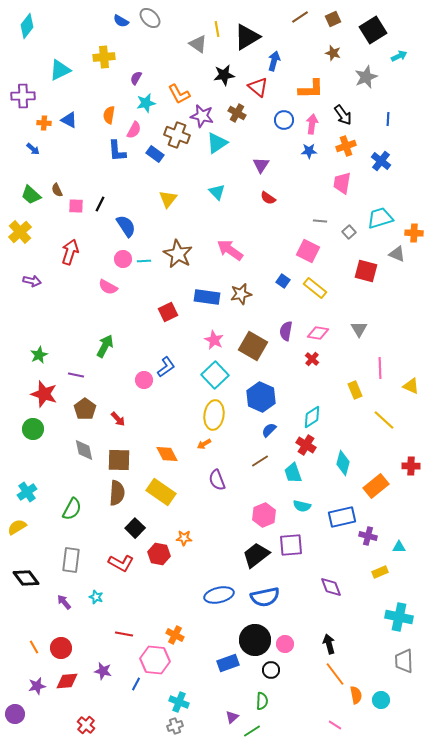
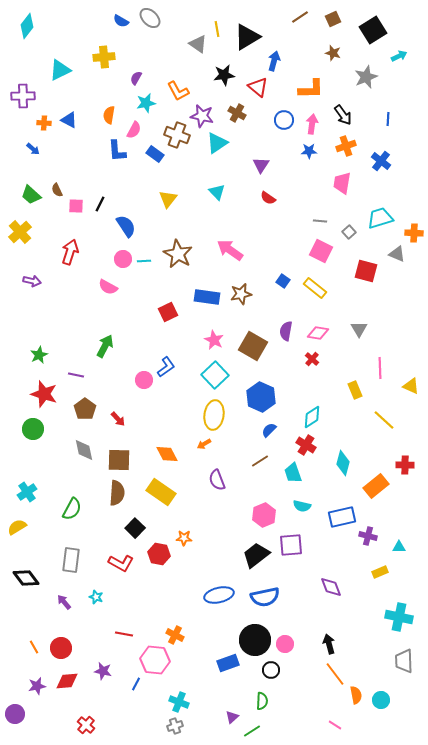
orange L-shape at (179, 94): moved 1 px left, 3 px up
pink square at (308, 251): moved 13 px right
red cross at (411, 466): moved 6 px left, 1 px up
